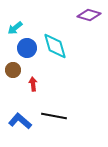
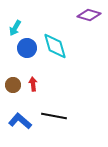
cyan arrow: rotated 21 degrees counterclockwise
brown circle: moved 15 px down
